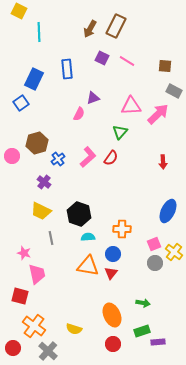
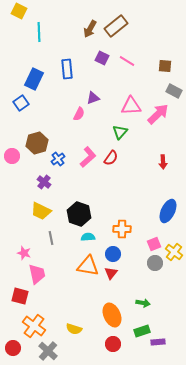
brown rectangle at (116, 26): rotated 25 degrees clockwise
